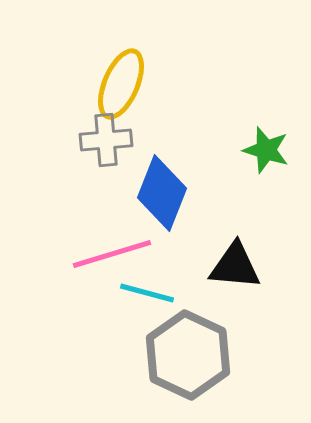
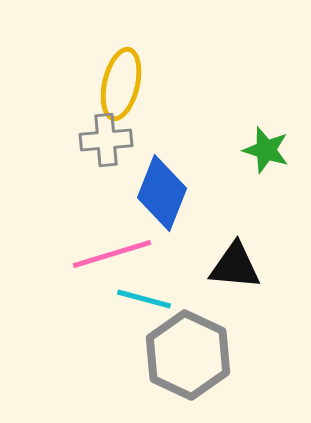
yellow ellipse: rotated 10 degrees counterclockwise
cyan line: moved 3 px left, 6 px down
